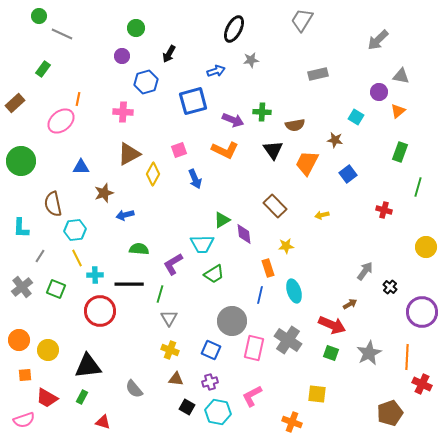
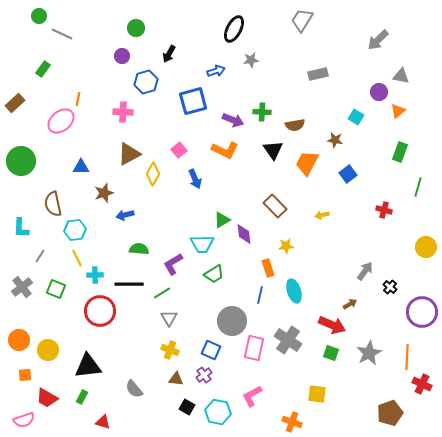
pink square at (179, 150): rotated 21 degrees counterclockwise
green line at (160, 294): moved 2 px right, 1 px up; rotated 42 degrees clockwise
purple cross at (210, 382): moved 6 px left, 7 px up; rotated 21 degrees counterclockwise
